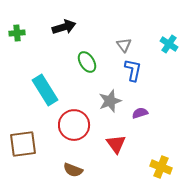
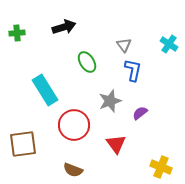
purple semicircle: rotated 21 degrees counterclockwise
